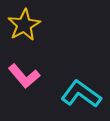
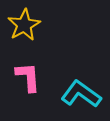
pink L-shape: moved 4 px right, 1 px down; rotated 144 degrees counterclockwise
